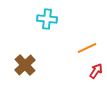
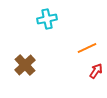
cyan cross: rotated 18 degrees counterclockwise
